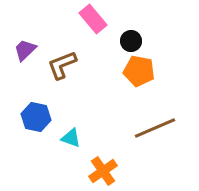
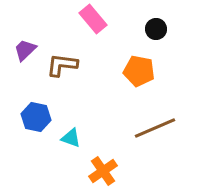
black circle: moved 25 px right, 12 px up
brown L-shape: rotated 28 degrees clockwise
